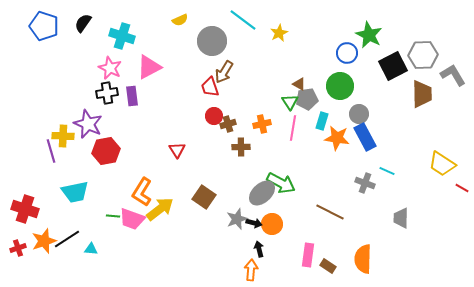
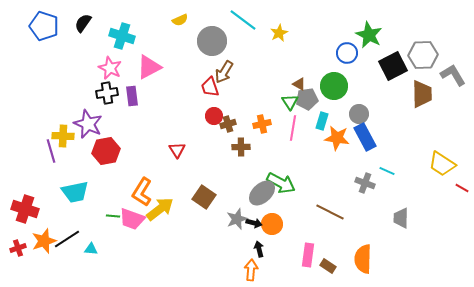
green circle at (340, 86): moved 6 px left
